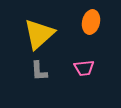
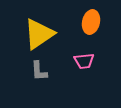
yellow triangle: rotated 8 degrees clockwise
pink trapezoid: moved 7 px up
